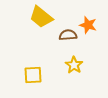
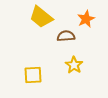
orange star: moved 2 px left, 6 px up; rotated 30 degrees clockwise
brown semicircle: moved 2 px left, 1 px down
